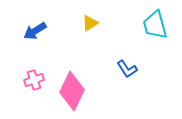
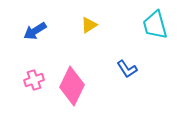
yellow triangle: moved 1 px left, 2 px down
pink diamond: moved 5 px up
